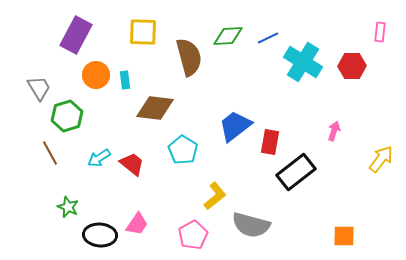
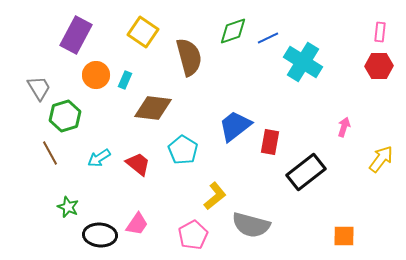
yellow square: rotated 32 degrees clockwise
green diamond: moved 5 px right, 5 px up; rotated 16 degrees counterclockwise
red hexagon: moved 27 px right
cyan rectangle: rotated 30 degrees clockwise
brown diamond: moved 2 px left
green hexagon: moved 2 px left
pink arrow: moved 10 px right, 4 px up
red trapezoid: moved 6 px right
black rectangle: moved 10 px right
